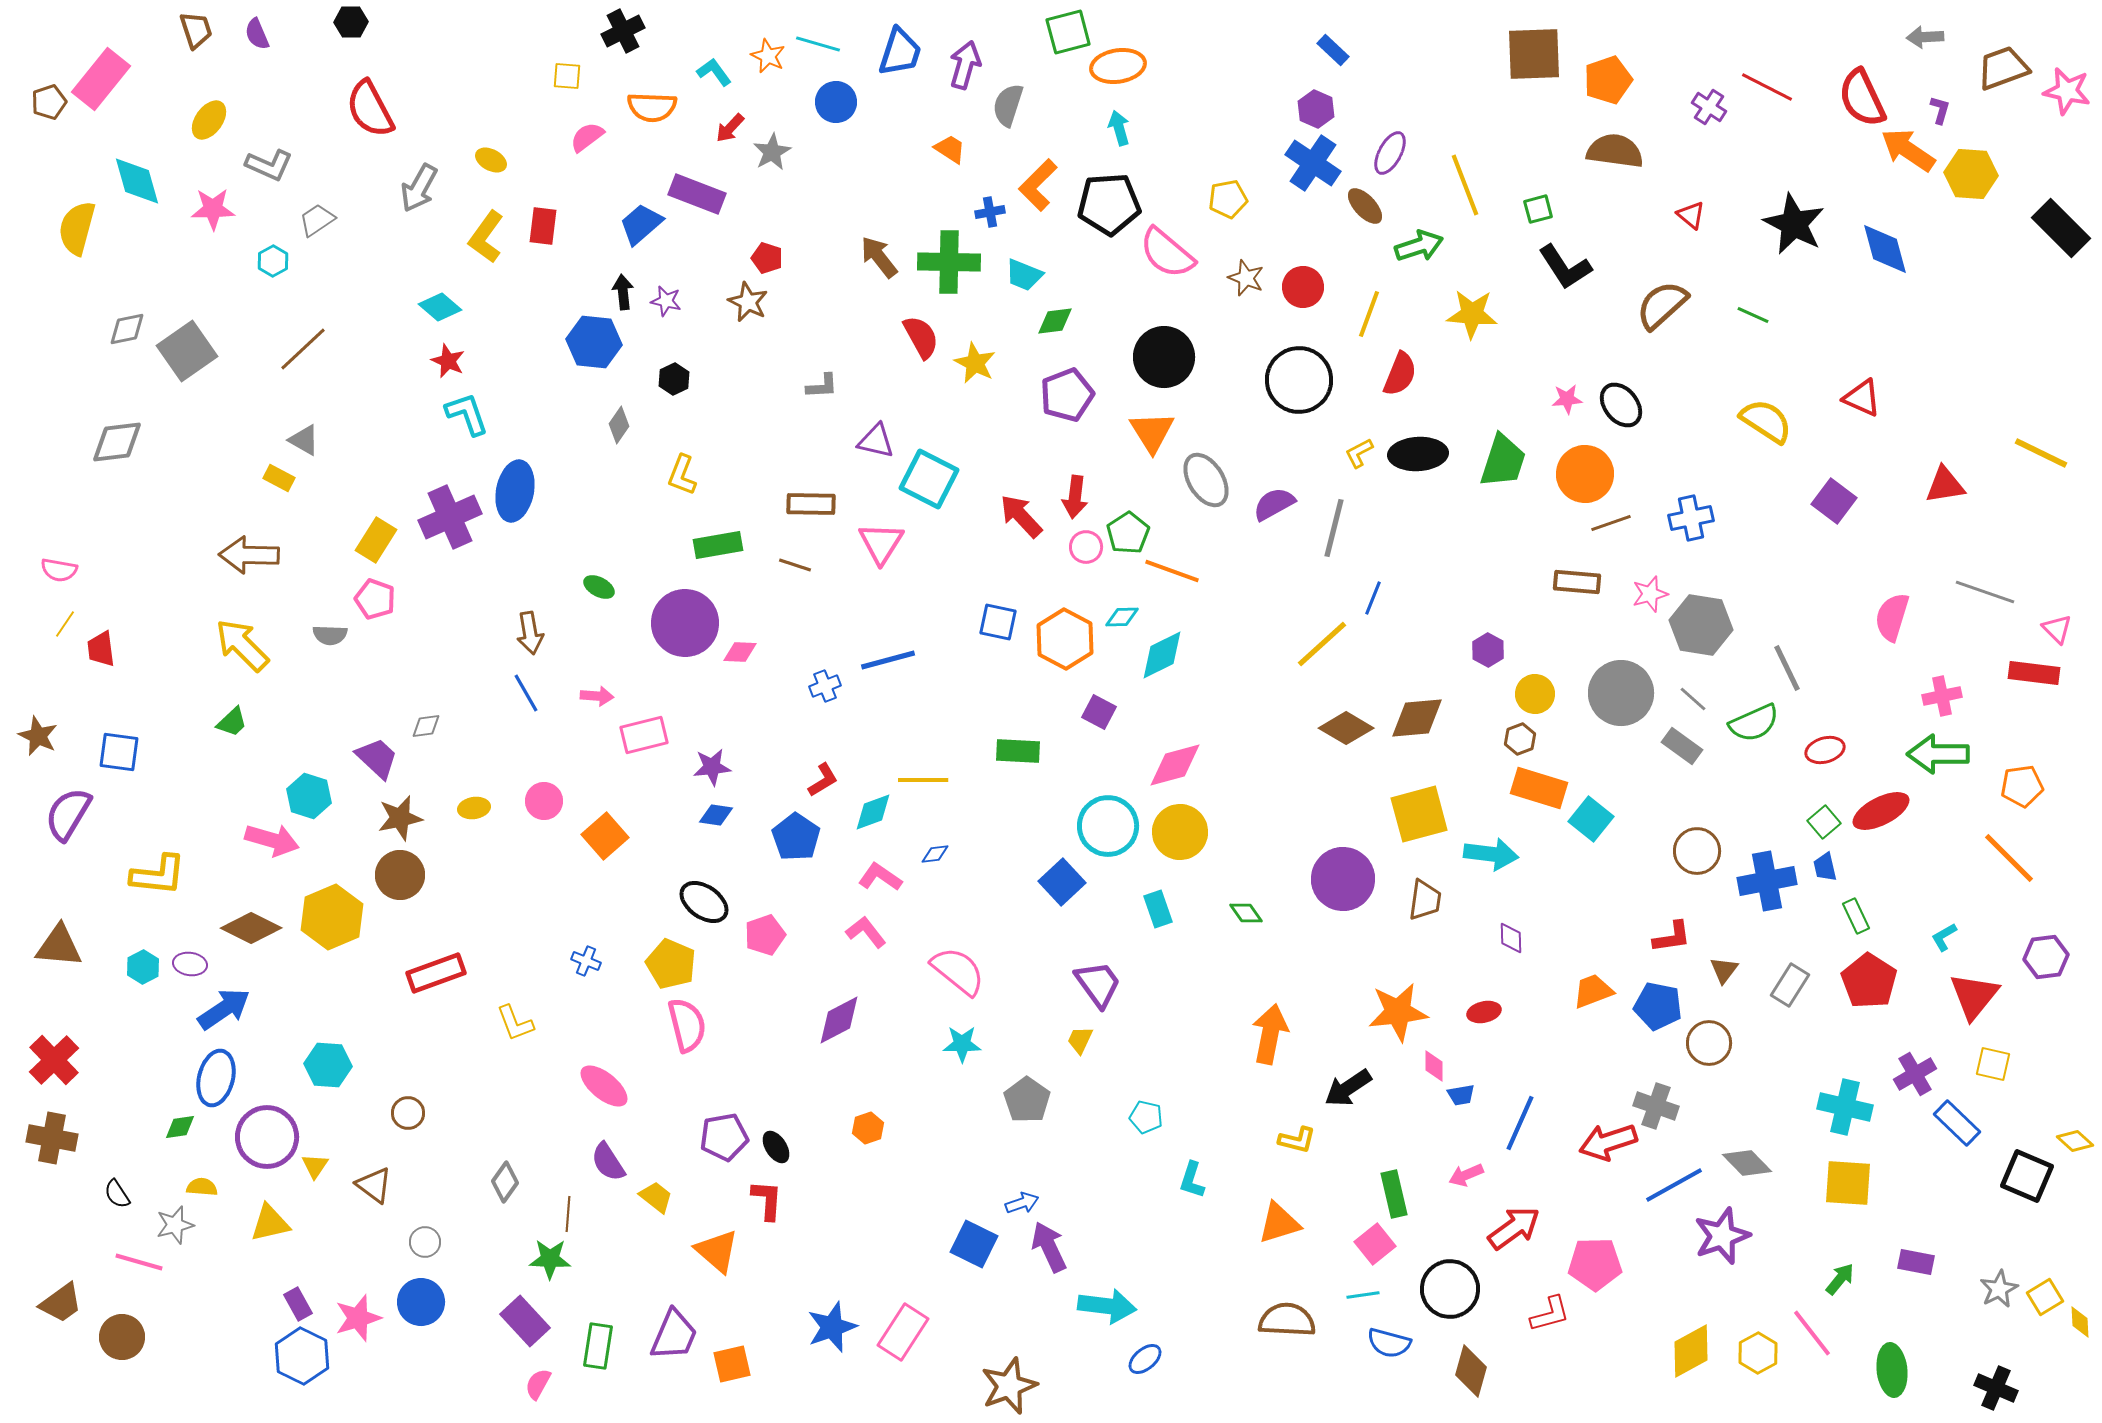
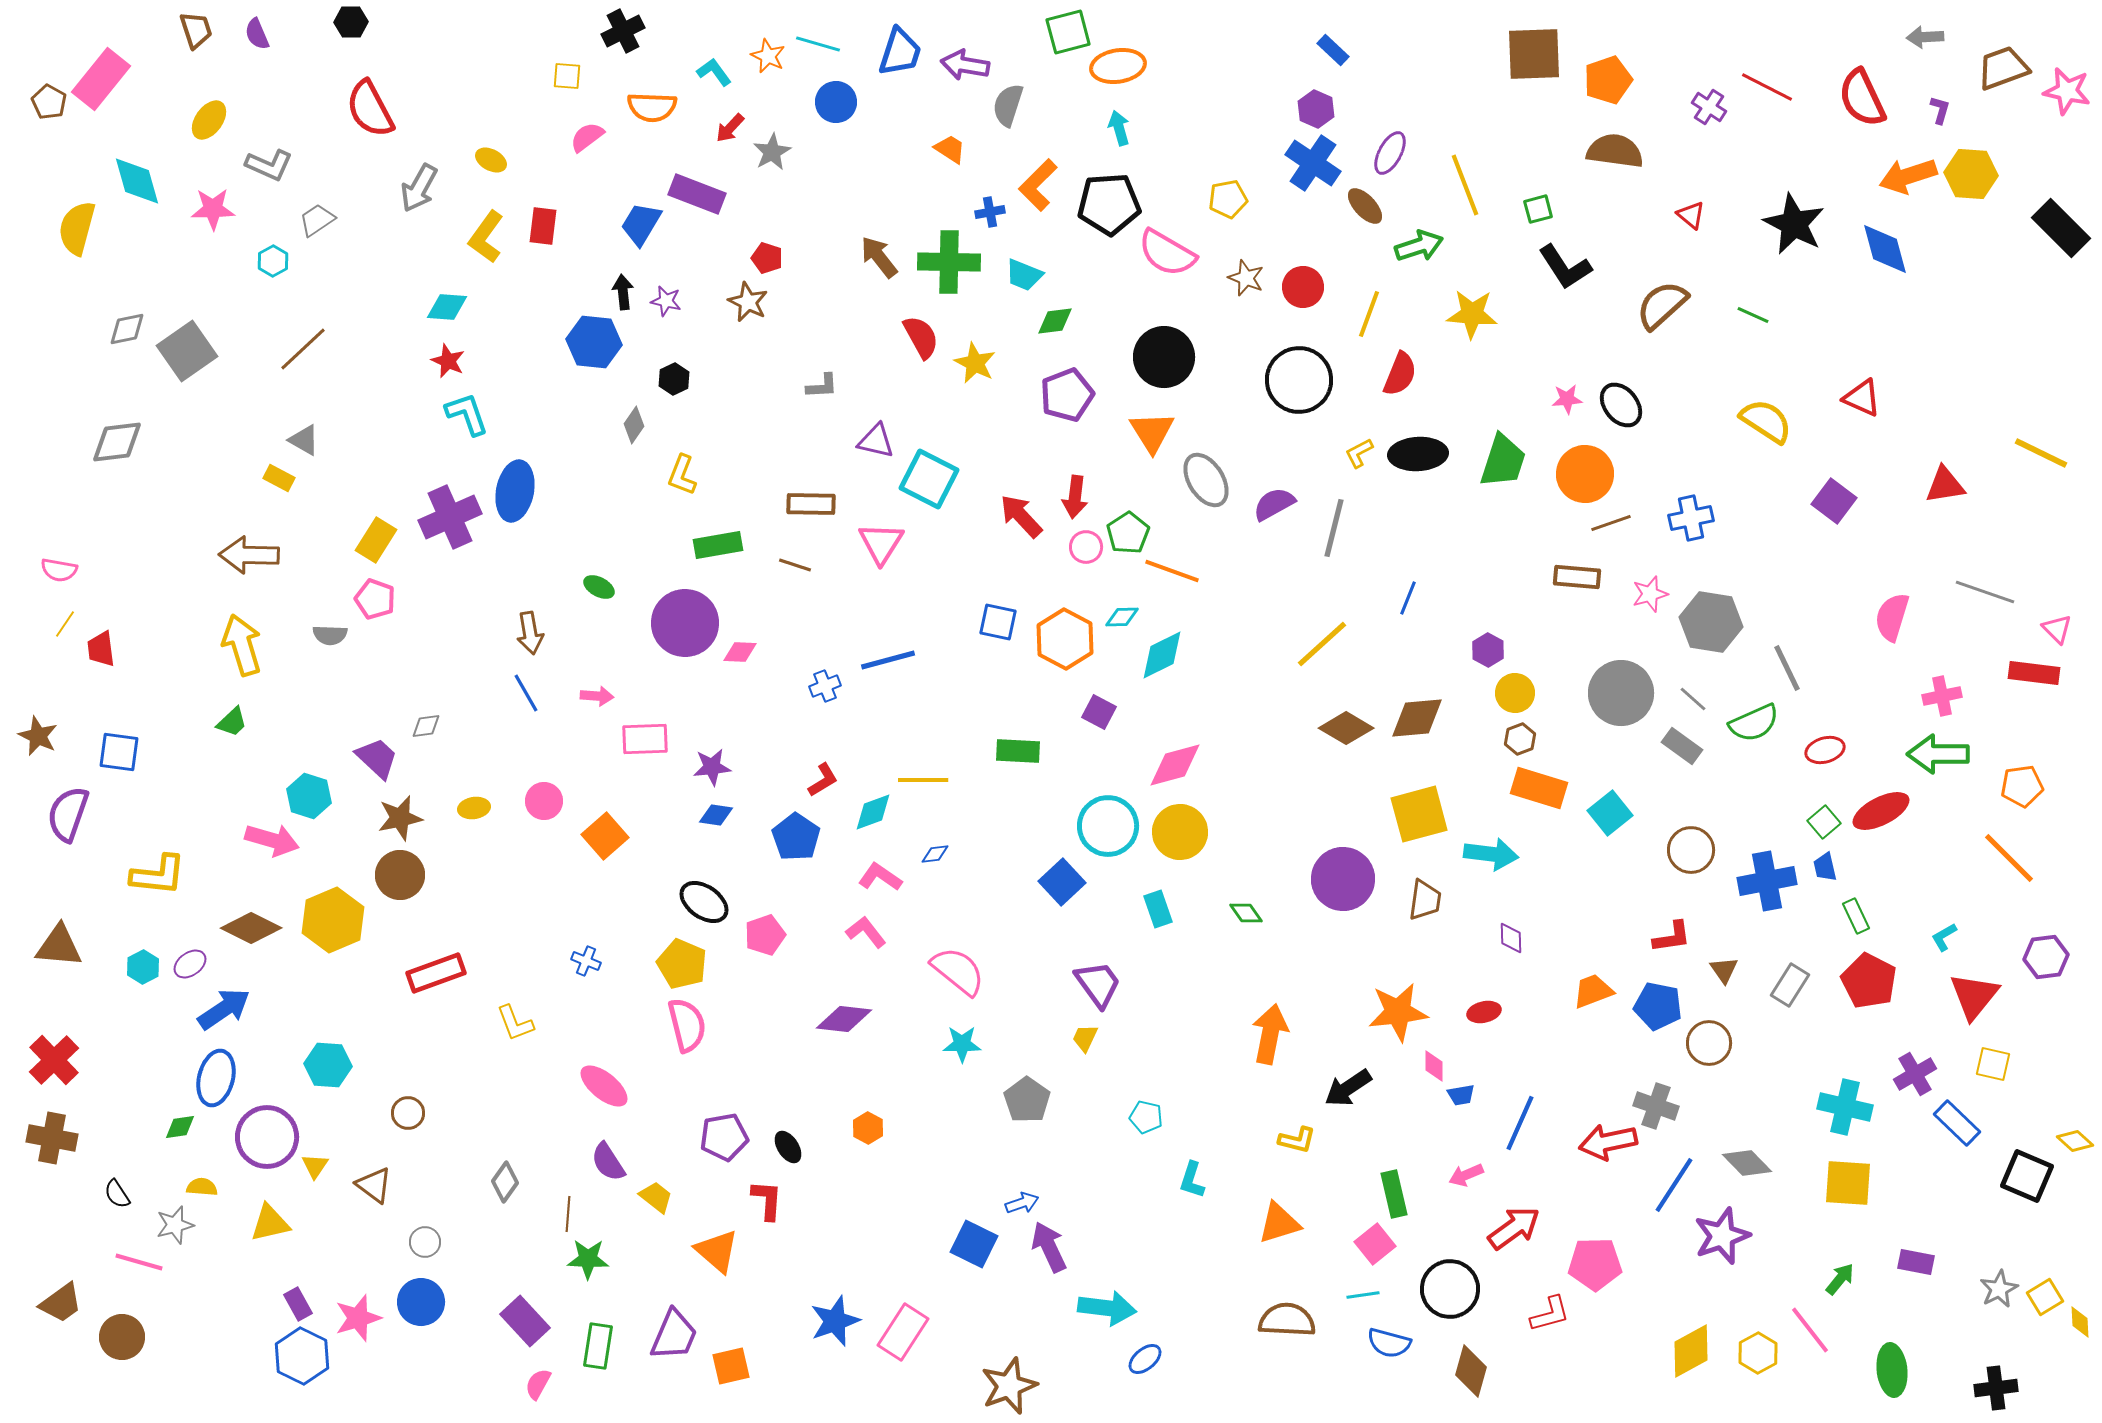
purple arrow at (965, 65): rotated 96 degrees counterclockwise
brown pentagon at (49, 102): rotated 24 degrees counterclockwise
orange arrow at (1908, 150): moved 26 px down; rotated 52 degrees counterclockwise
blue trapezoid at (641, 224): rotated 18 degrees counterclockwise
pink semicircle at (1167, 253): rotated 10 degrees counterclockwise
cyan diamond at (440, 307): moved 7 px right; rotated 36 degrees counterclockwise
gray diamond at (619, 425): moved 15 px right
brown rectangle at (1577, 582): moved 5 px up
blue line at (1373, 598): moved 35 px right
gray hexagon at (1701, 625): moved 10 px right, 3 px up
yellow arrow at (242, 645): rotated 28 degrees clockwise
yellow circle at (1535, 694): moved 20 px left, 1 px up
pink rectangle at (644, 735): moved 1 px right, 4 px down; rotated 12 degrees clockwise
purple semicircle at (68, 814): rotated 12 degrees counterclockwise
cyan square at (1591, 819): moved 19 px right, 6 px up; rotated 12 degrees clockwise
brown circle at (1697, 851): moved 6 px left, 1 px up
yellow hexagon at (332, 917): moved 1 px right, 3 px down
purple ellipse at (190, 964): rotated 44 degrees counterclockwise
yellow pentagon at (671, 964): moved 11 px right
brown triangle at (1724, 970): rotated 12 degrees counterclockwise
red pentagon at (1869, 981): rotated 6 degrees counterclockwise
purple diamond at (839, 1020): moved 5 px right, 1 px up; rotated 34 degrees clockwise
yellow trapezoid at (1080, 1040): moved 5 px right, 2 px up
orange hexagon at (868, 1128): rotated 12 degrees counterclockwise
red arrow at (1608, 1142): rotated 6 degrees clockwise
black ellipse at (776, 1147): moved 12 px right
blue line at (1674, 1185): rotated 28 degrees counterclockwise
green star at (550, 1259): moved 38 px right
cyan arrow at (1107, 1306): moved 2 px down
blue star at (832, 1327): moved 3 px right, 6 px up
pink line at (1812, 1333): moved 2 px left, 3 px up
orange square at (732, 1364): moved 1 px left, 2 px down
black cross at (1996, 1388): rotated 30 degrees counterclockwise
